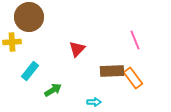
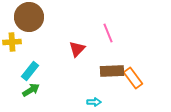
pink line: moved 27 px left, 7 px up
green arrow: moved 22 px left
